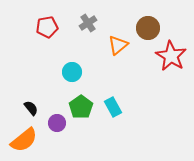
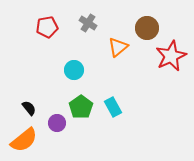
gray cross: rotated 24 degrees counterclockwise
brown circle: moved 1 px left
orange triangle: moved 2 px down
red star: rotated 16 degrees clockwise
cyan circle: moved 2 px right, 2 px up
black semicircle: moved 2 px left
